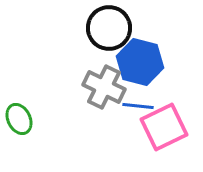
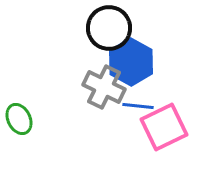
blue hexagon: moved 9 px left; rotated 15 degrees clockwise
